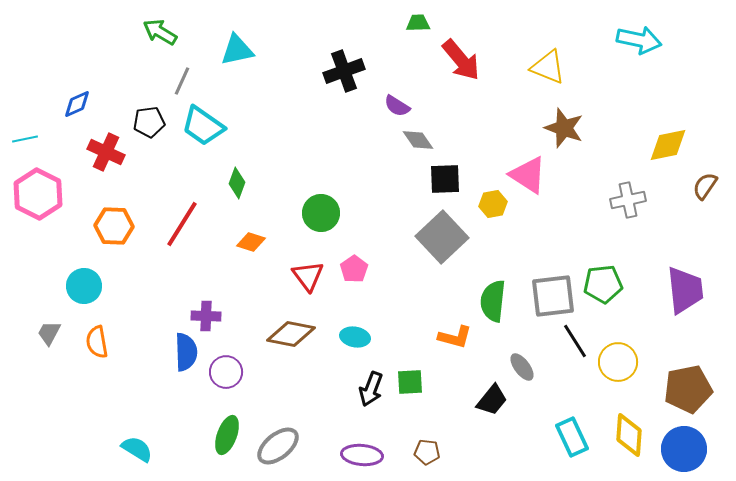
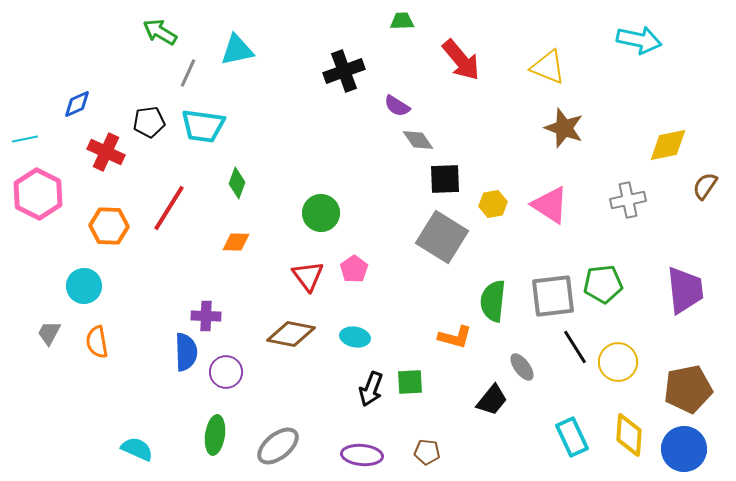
green trapezoid at (418, 23): moved 16 px left, 2 px up
gray line at (182, 81): moved 6 px right, 8 px up
cyan trapezoid at (203, 126): rotated 27 degrees counterclockwise
pink triangle at (528, 175): moved 22 px right, 30 px down
red line at (182, 224): moved 13 px left, 16 px up
orange hexagon at (114, 226): moved 5 px left
gray square at (442, 237): rotated 15 degrees counterclockwise
orange diamond at (251, 242): moved 15 px left; rotated 16 degrees counterclockwise
black line at (575, 341): moved 6 px down
green ellipse at (227, 435): moved 12 px left; rotated 12 degrees counterclockwise
cyan semicircle at (137, 449): rotated 8 degrees counterclockwise
